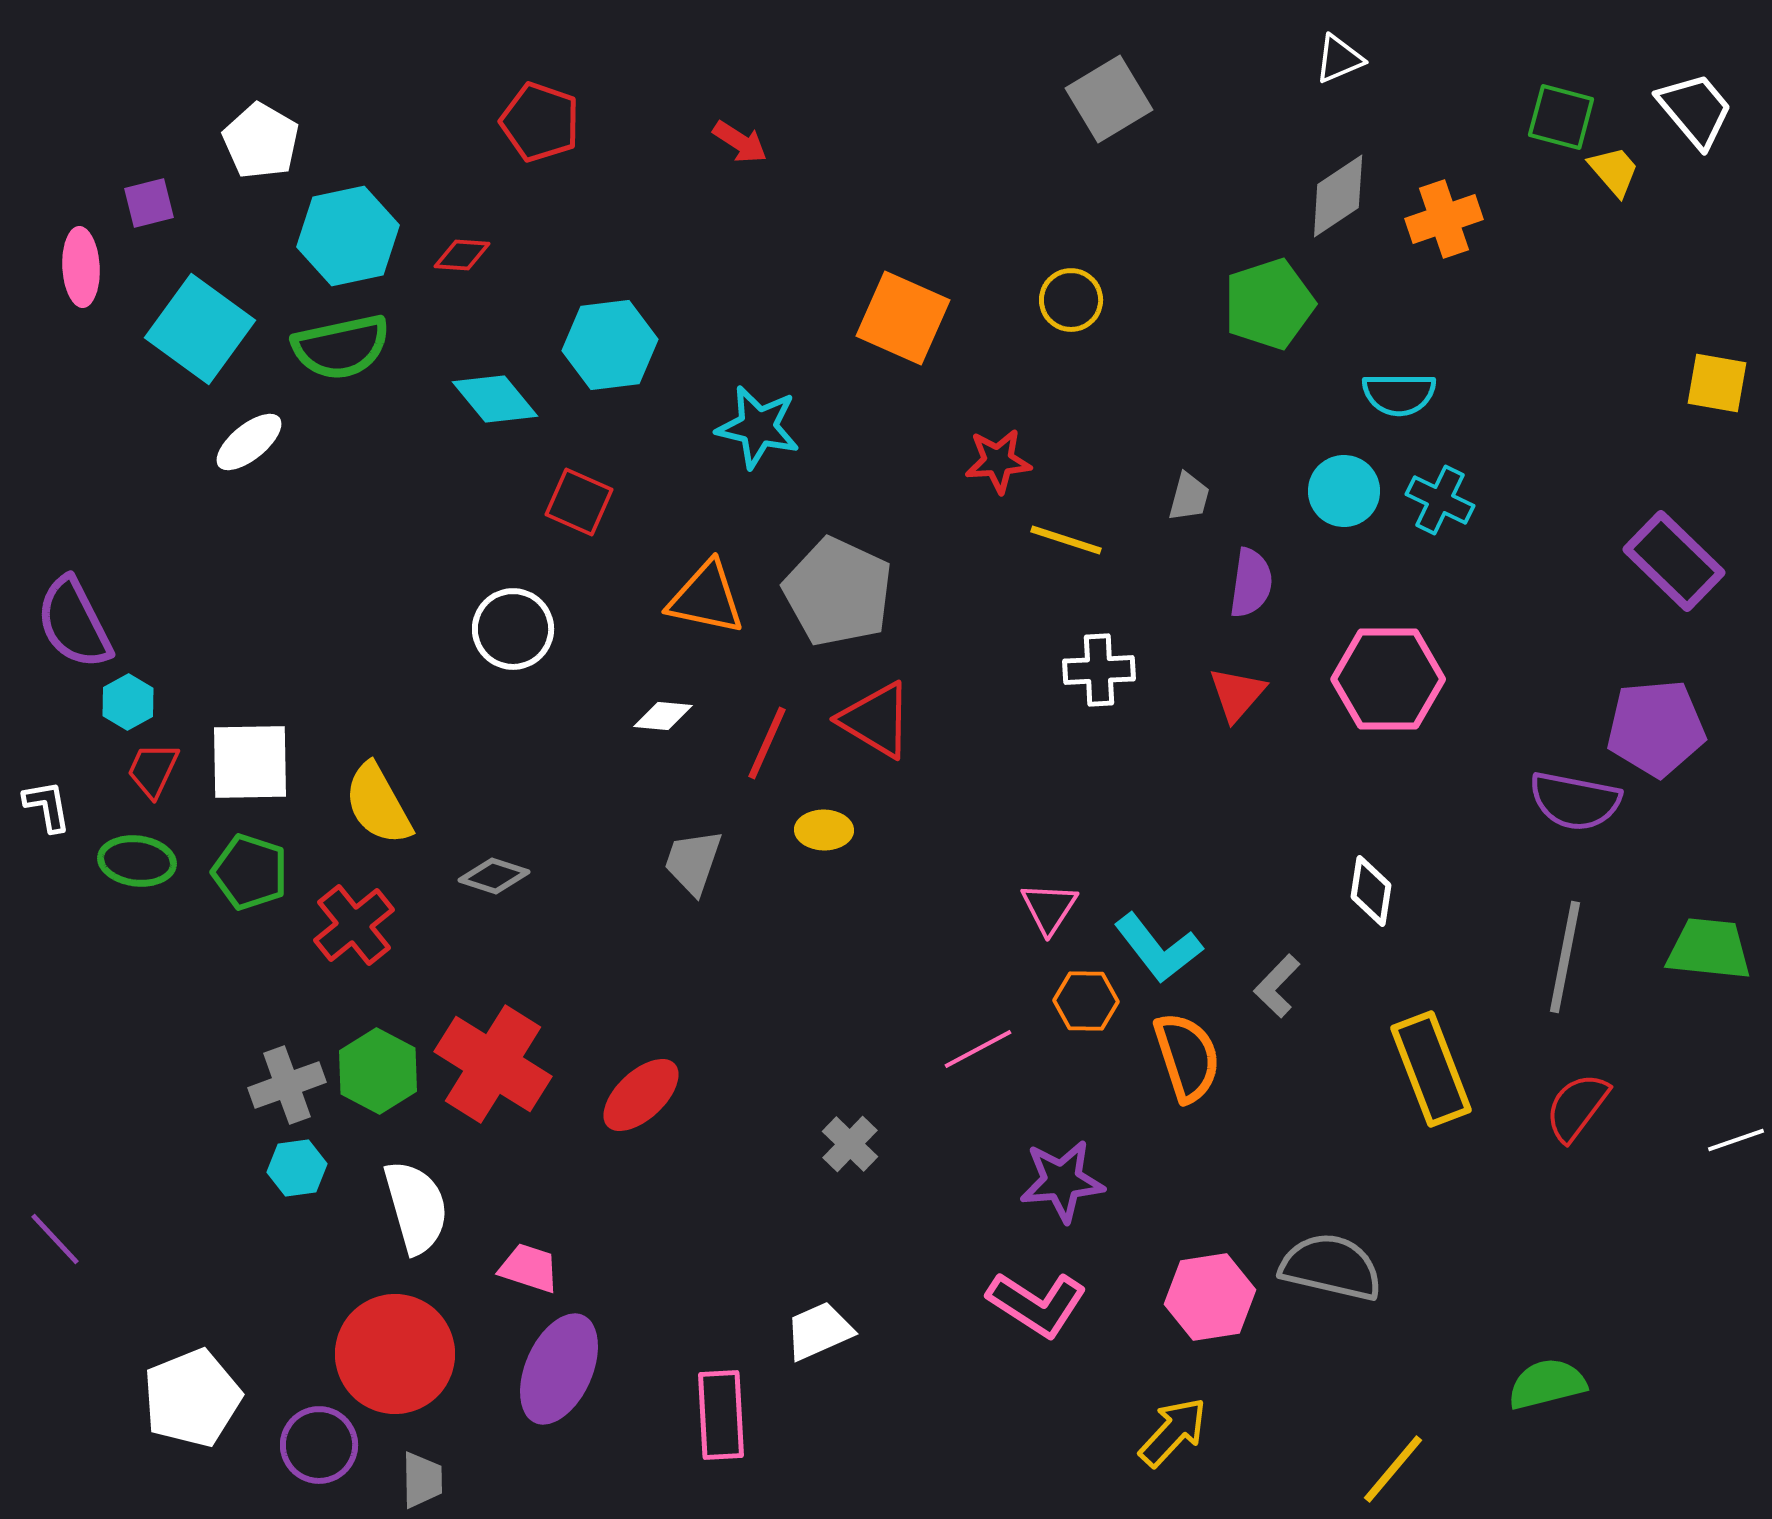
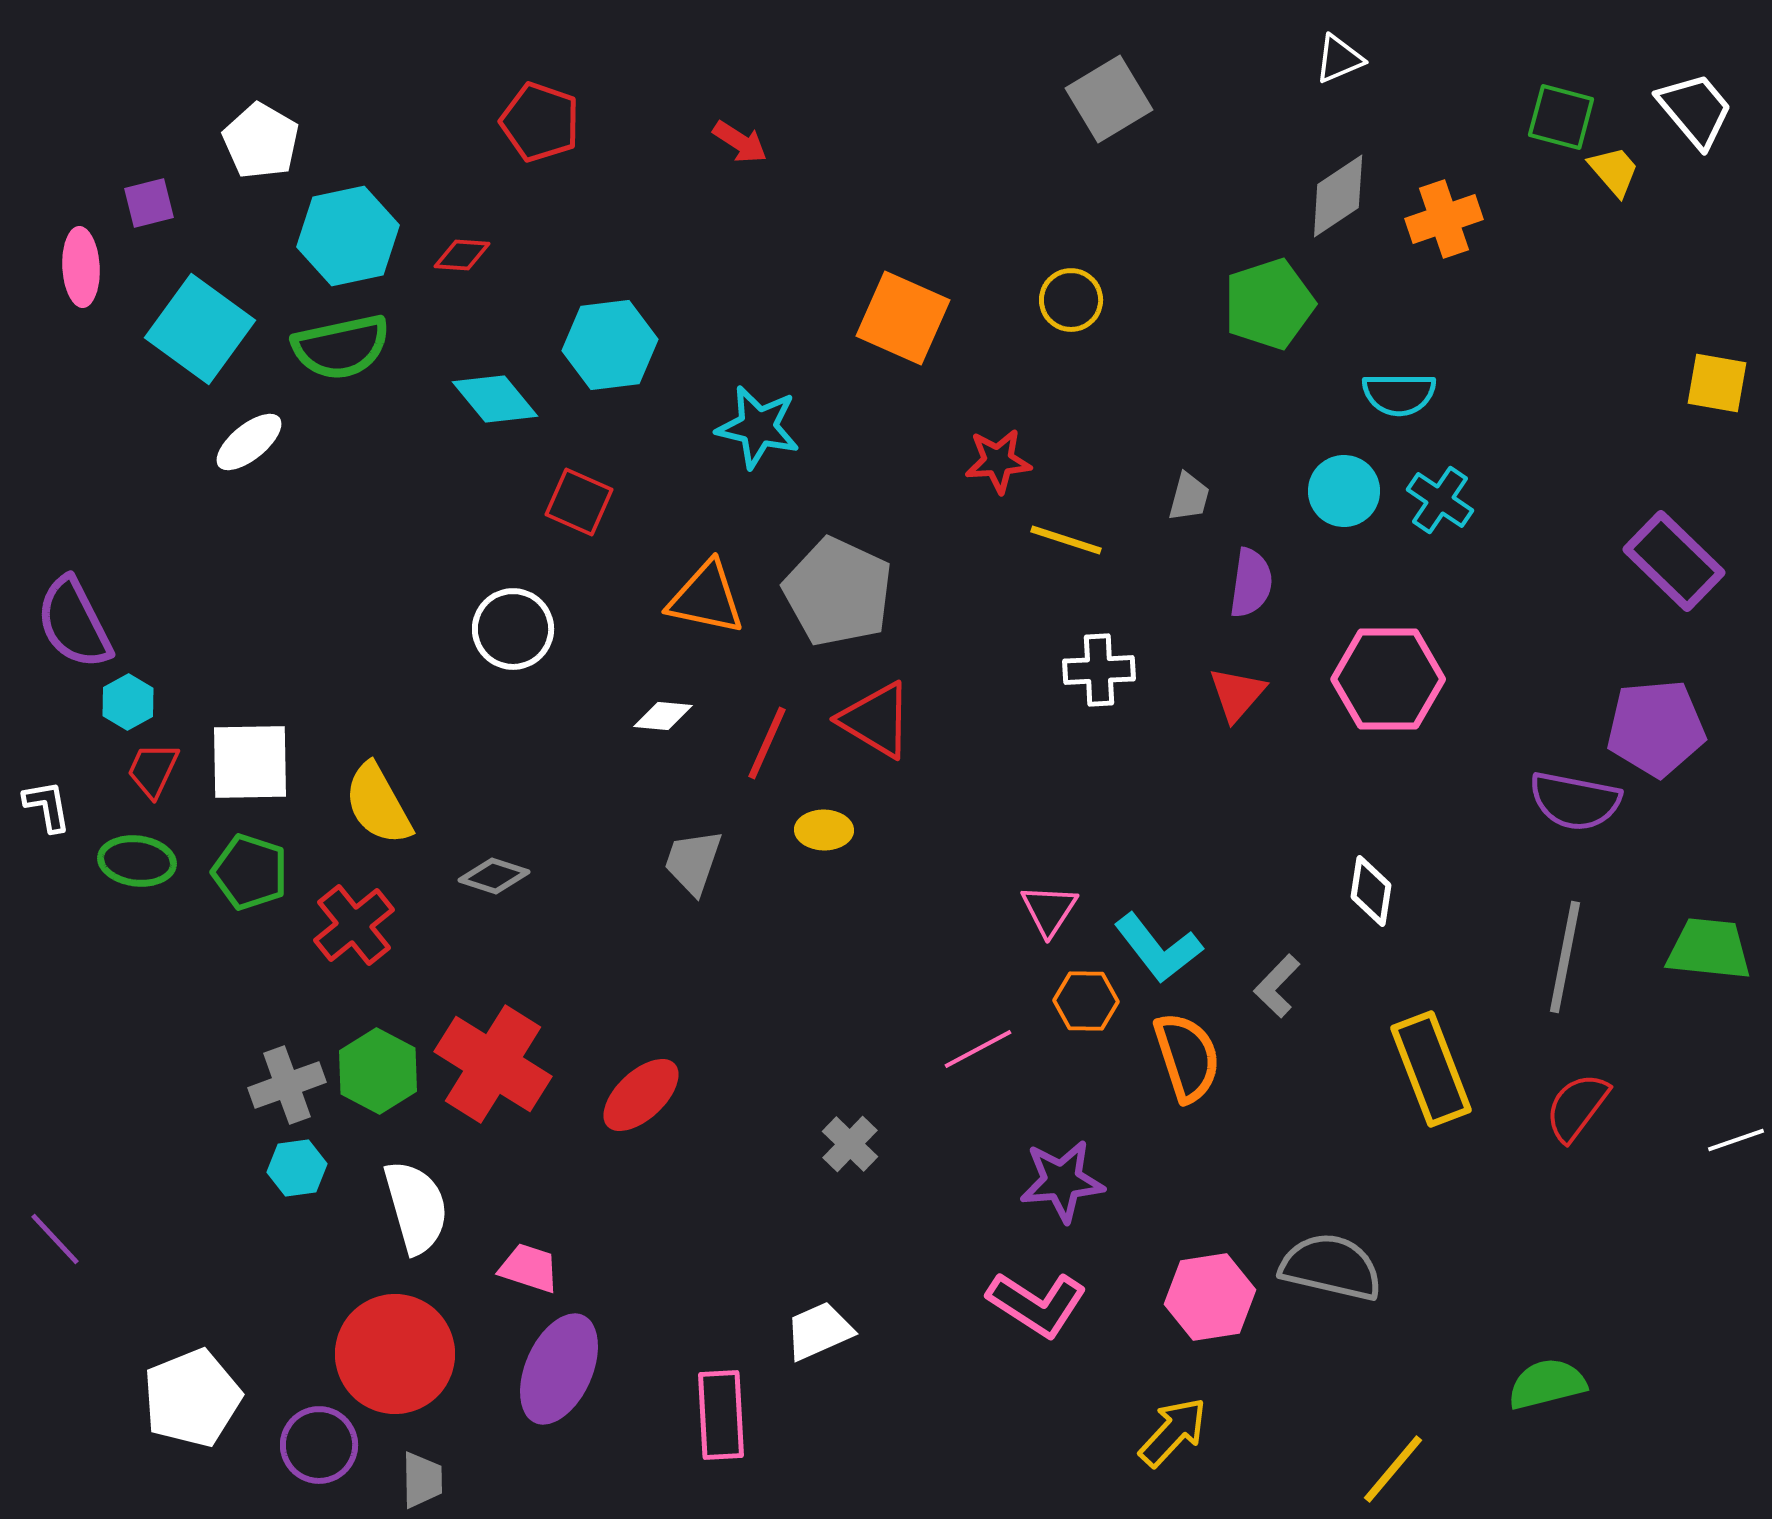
cyan cross at (1440, 500): rotated 8 degrees clockwise
pink triangle at (1049, 908): moved 2 px down
